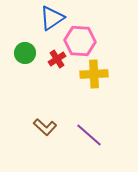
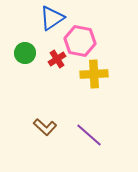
pink hexagon: rotated 8 degrees clockwise
